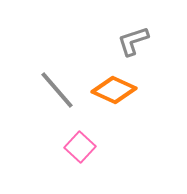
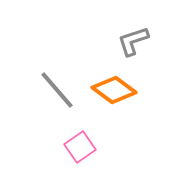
orange diamond: rotated 12 degrees clockwise
pink square: rotated 12 degrees clockwise
